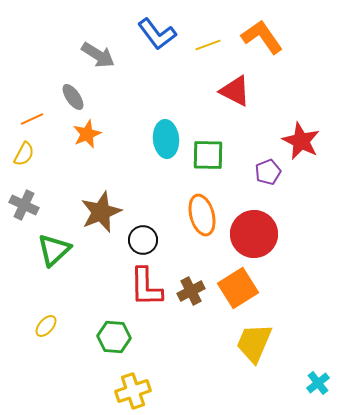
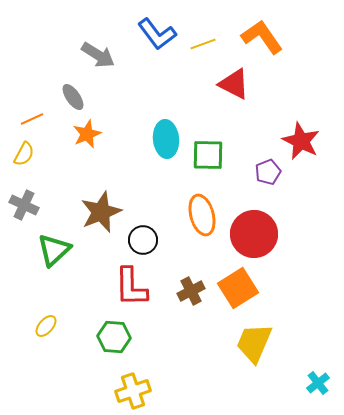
yellow line: moved 5 px left, 1 px up
red triangle: moved 1 px left, 7 px up
red L-shape: moved 15 px left
